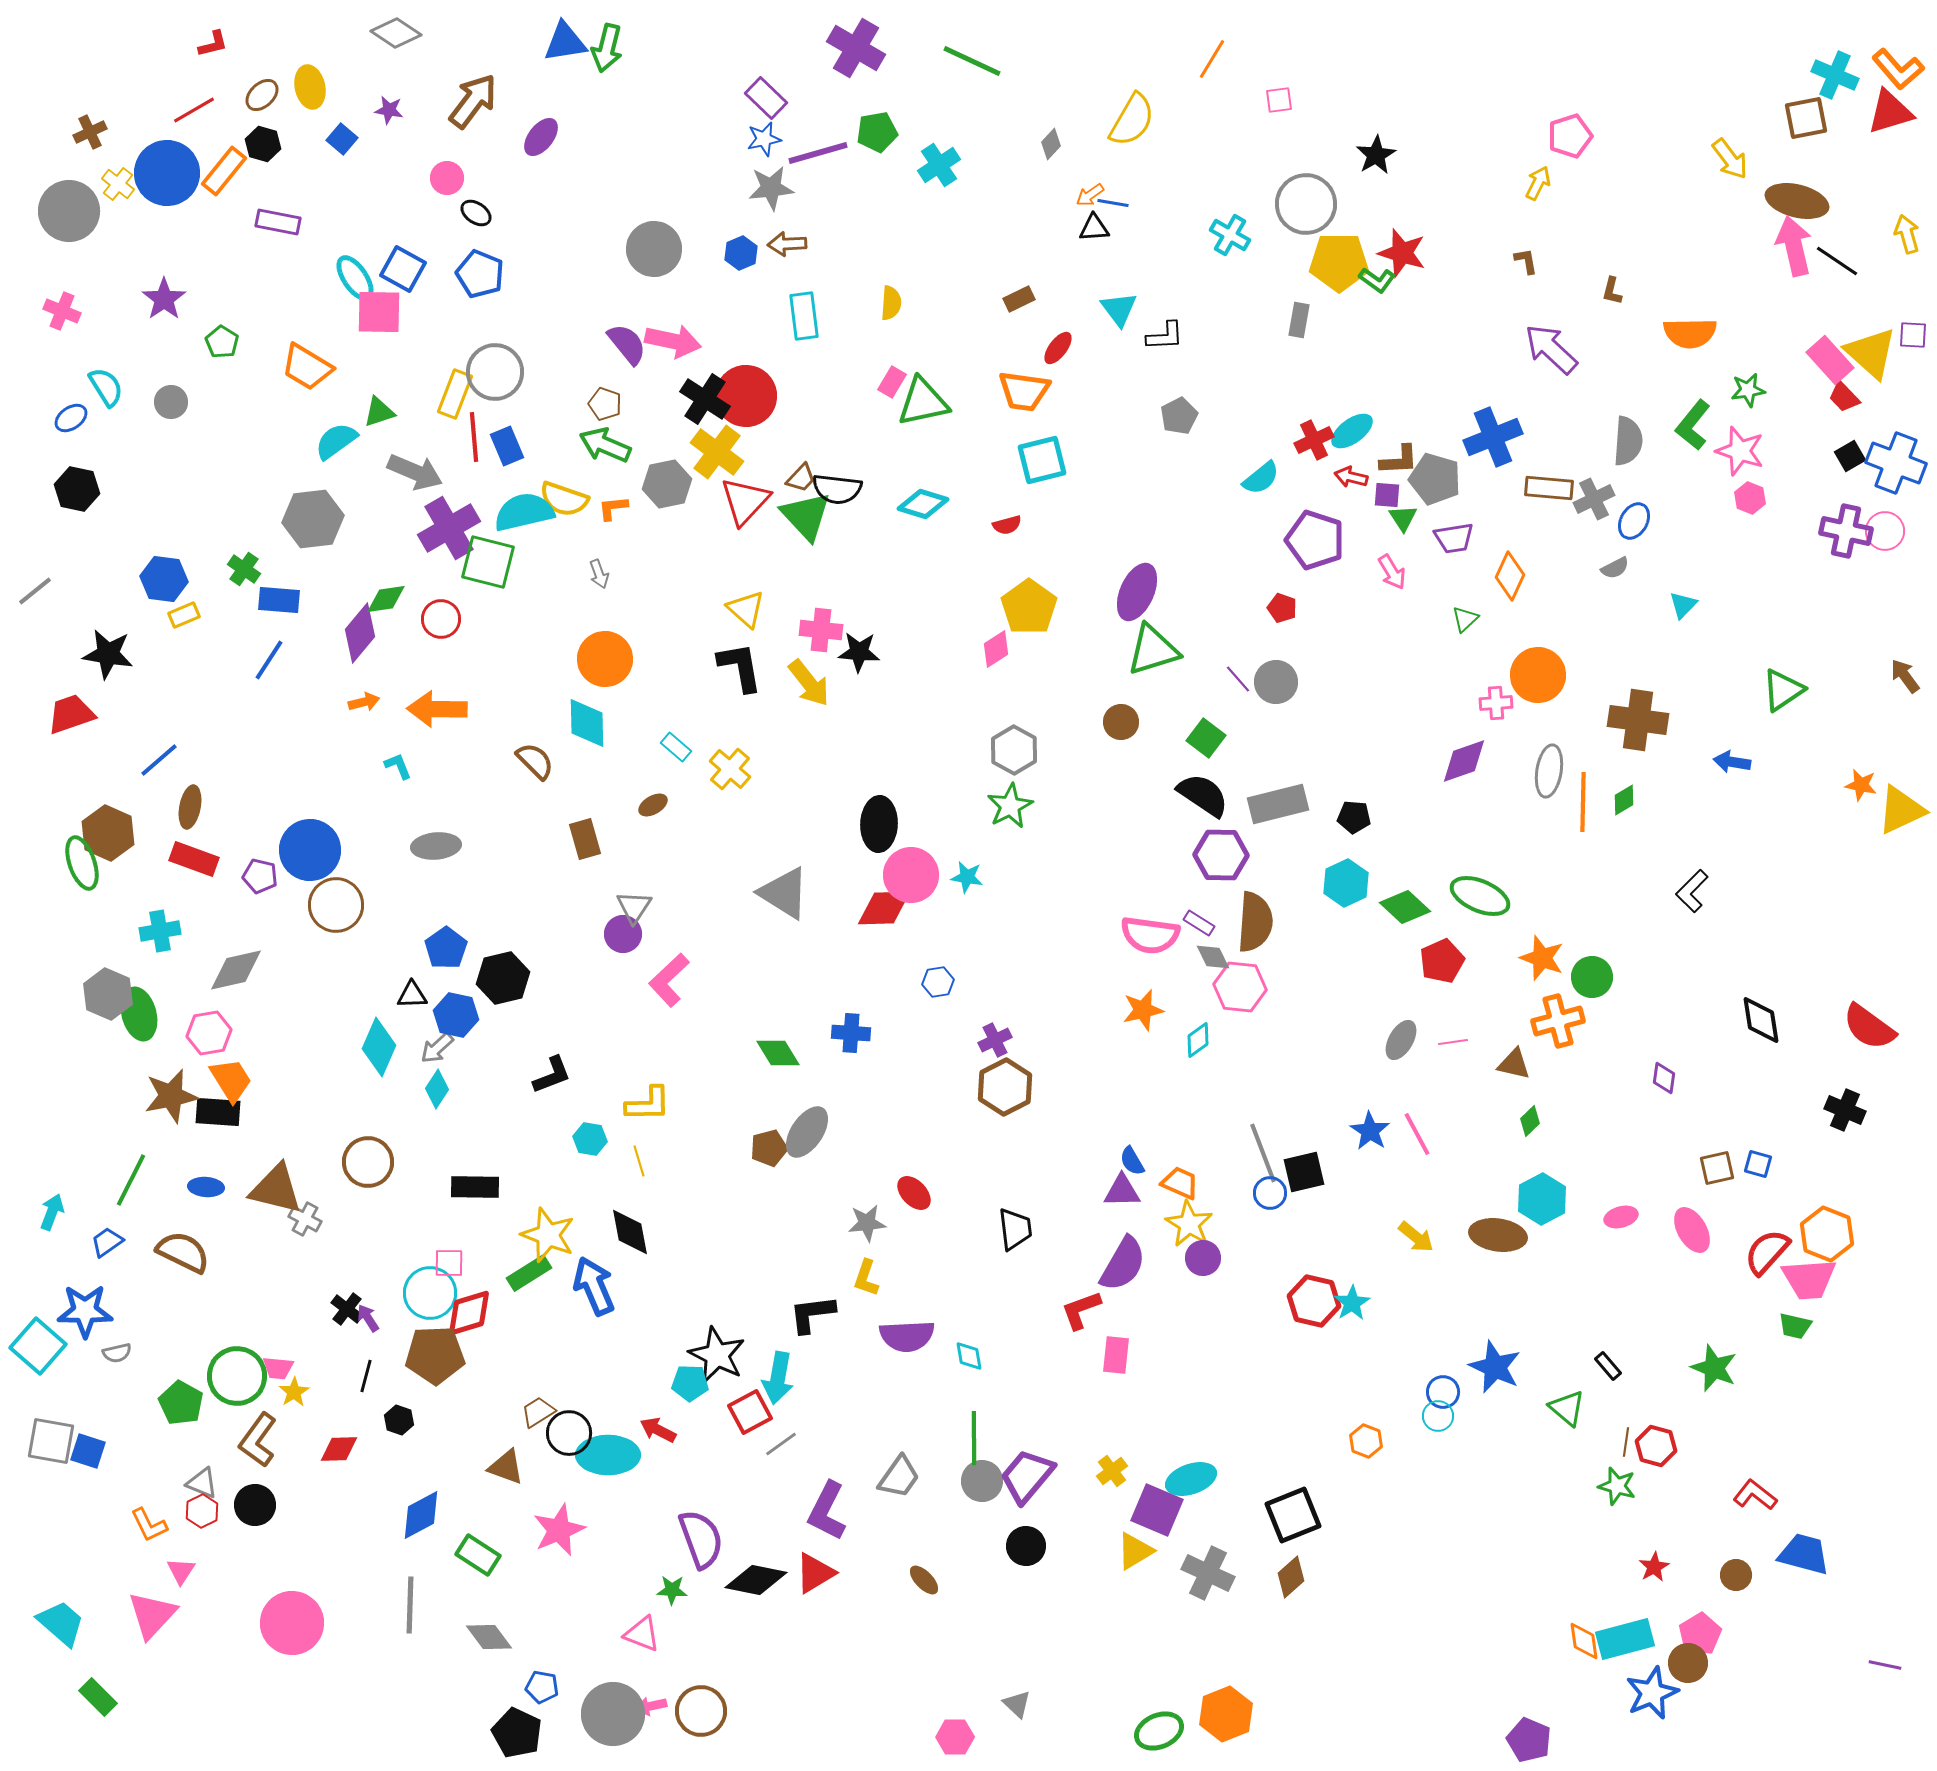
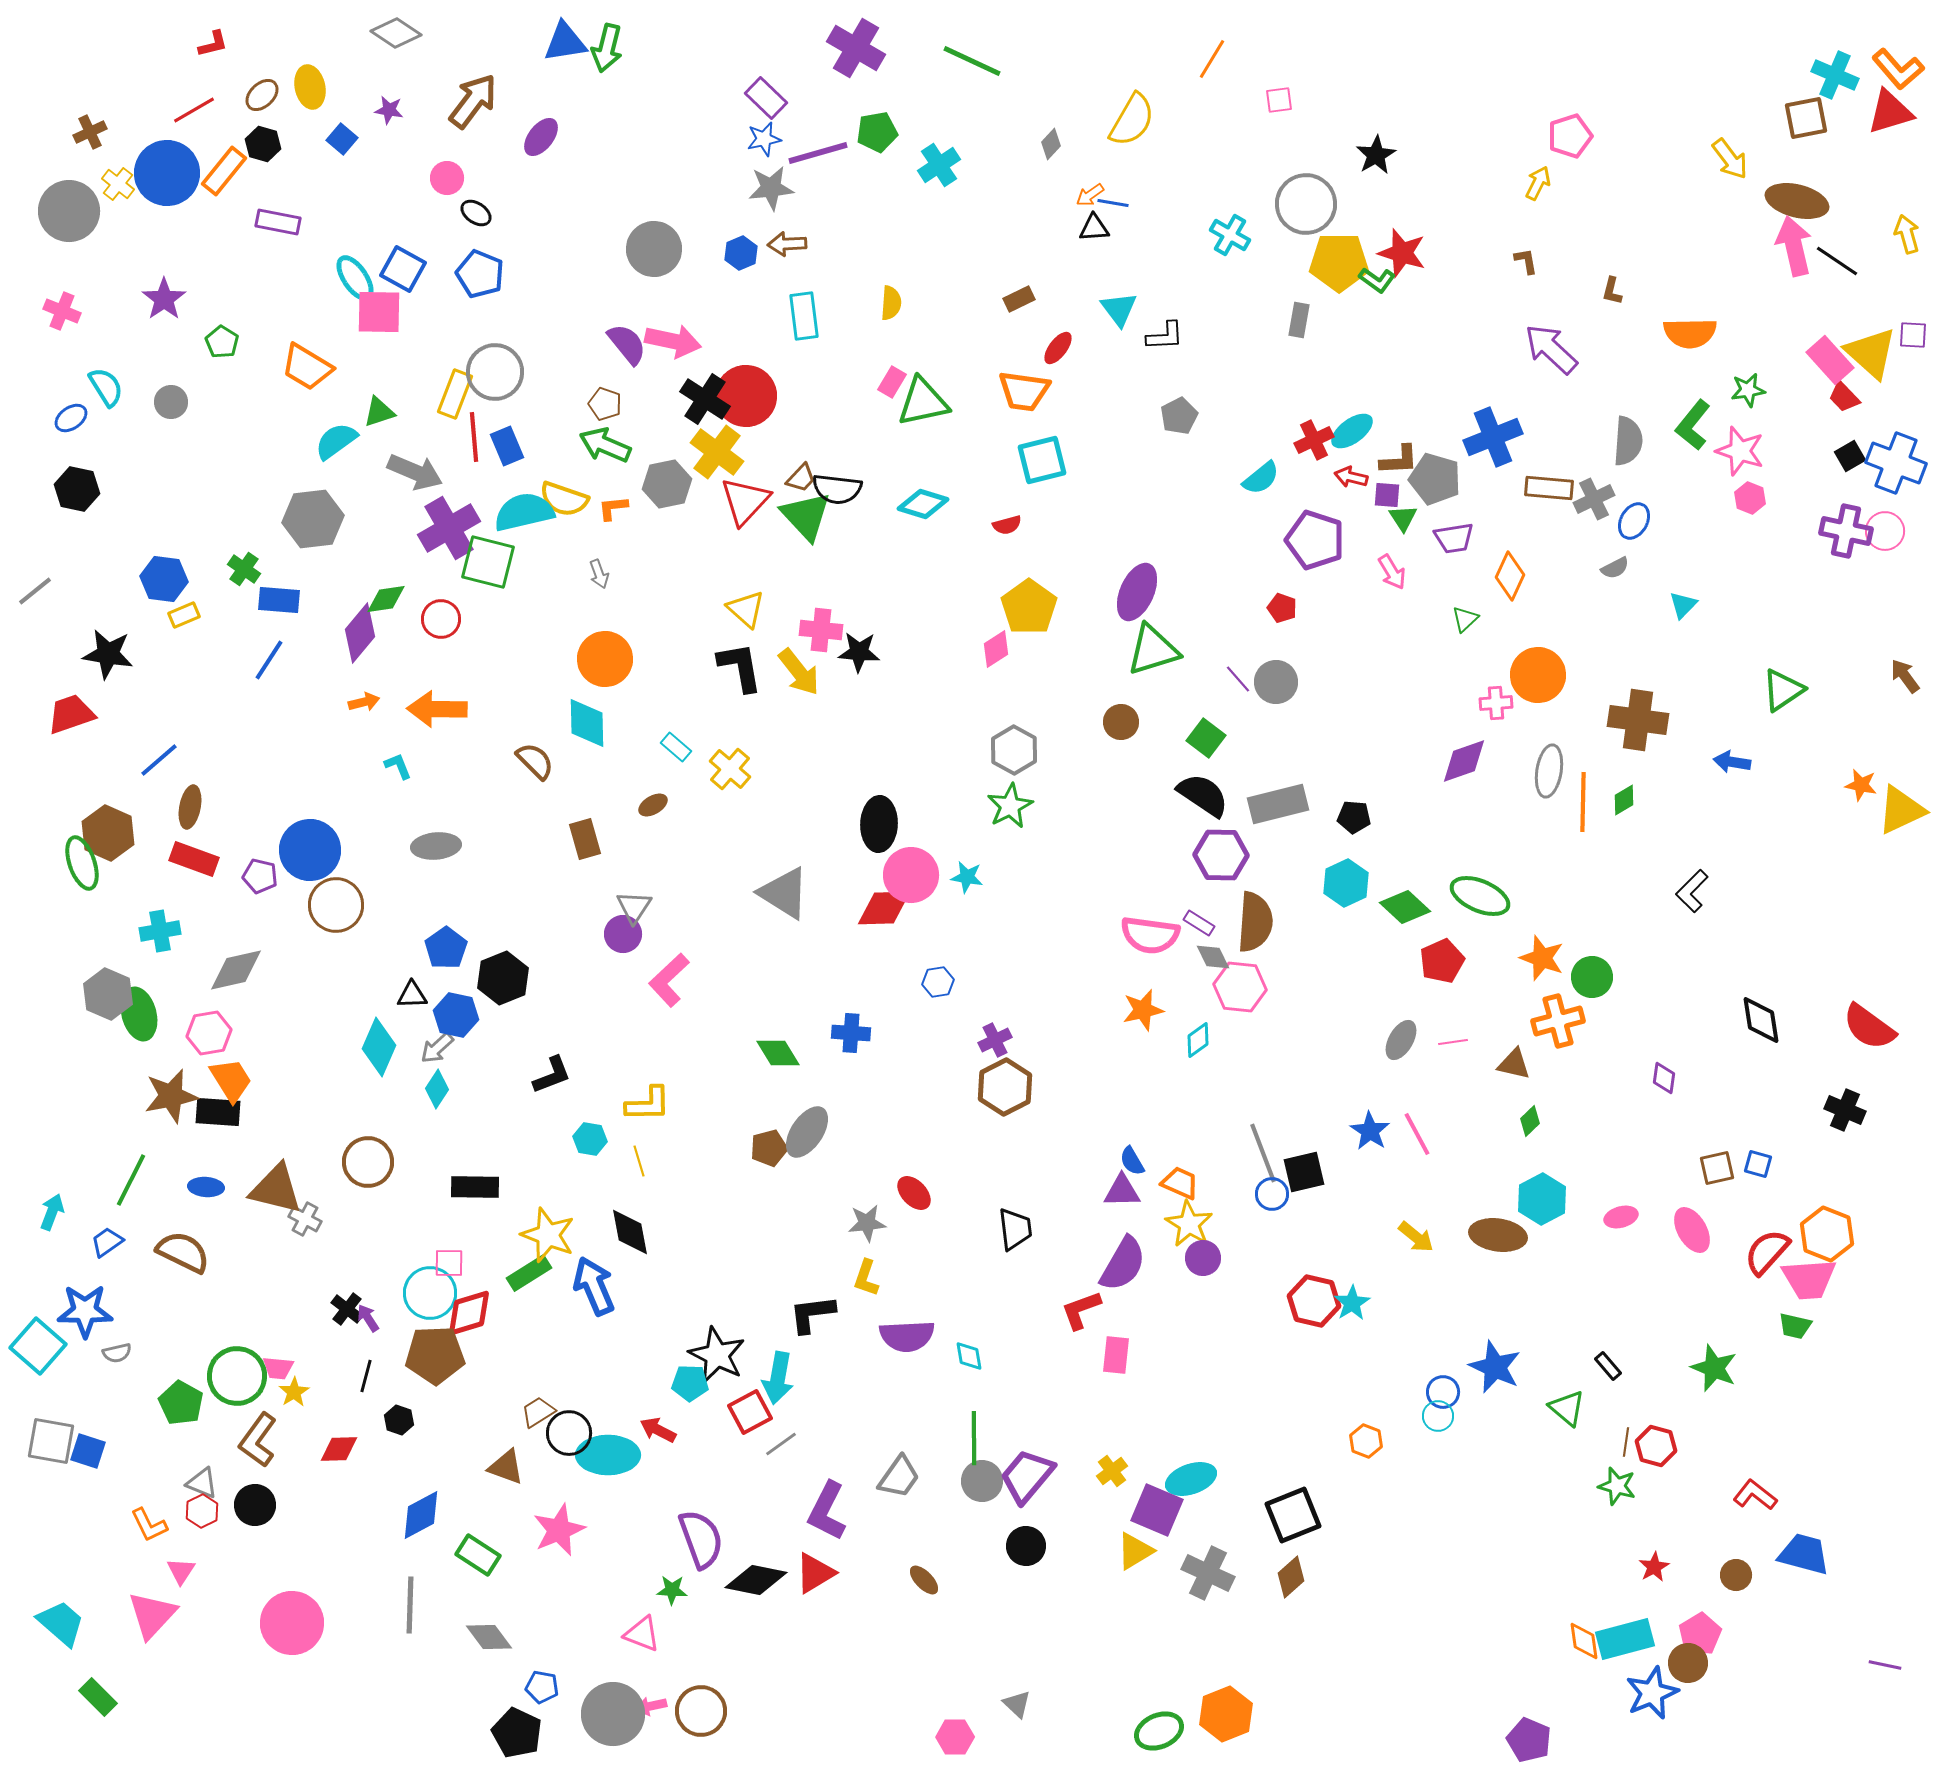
yellow arrow at (809, 683): moved 10 px left, 11 px up
black hexagon at (503, 978): rotated 9 degrees counterclockwise
blue circle at (1270, 1193): moved 2 px right, 1 px down
